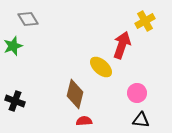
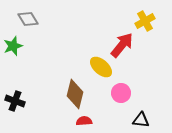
red arrow: rotated 20 degrees clockwise
pink circle: moved 16 px left
